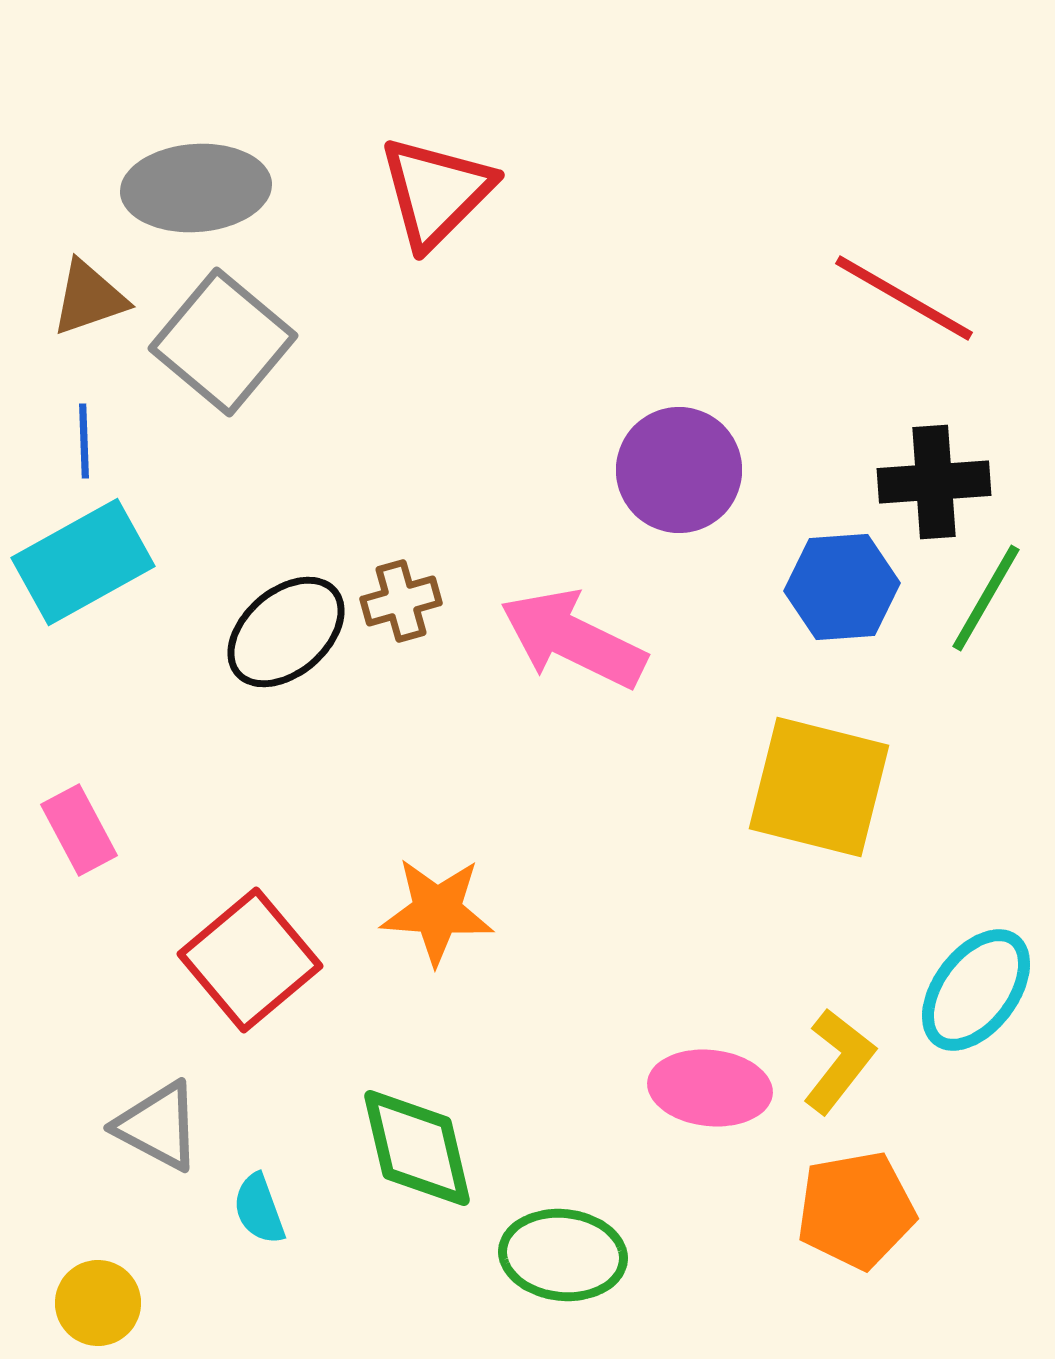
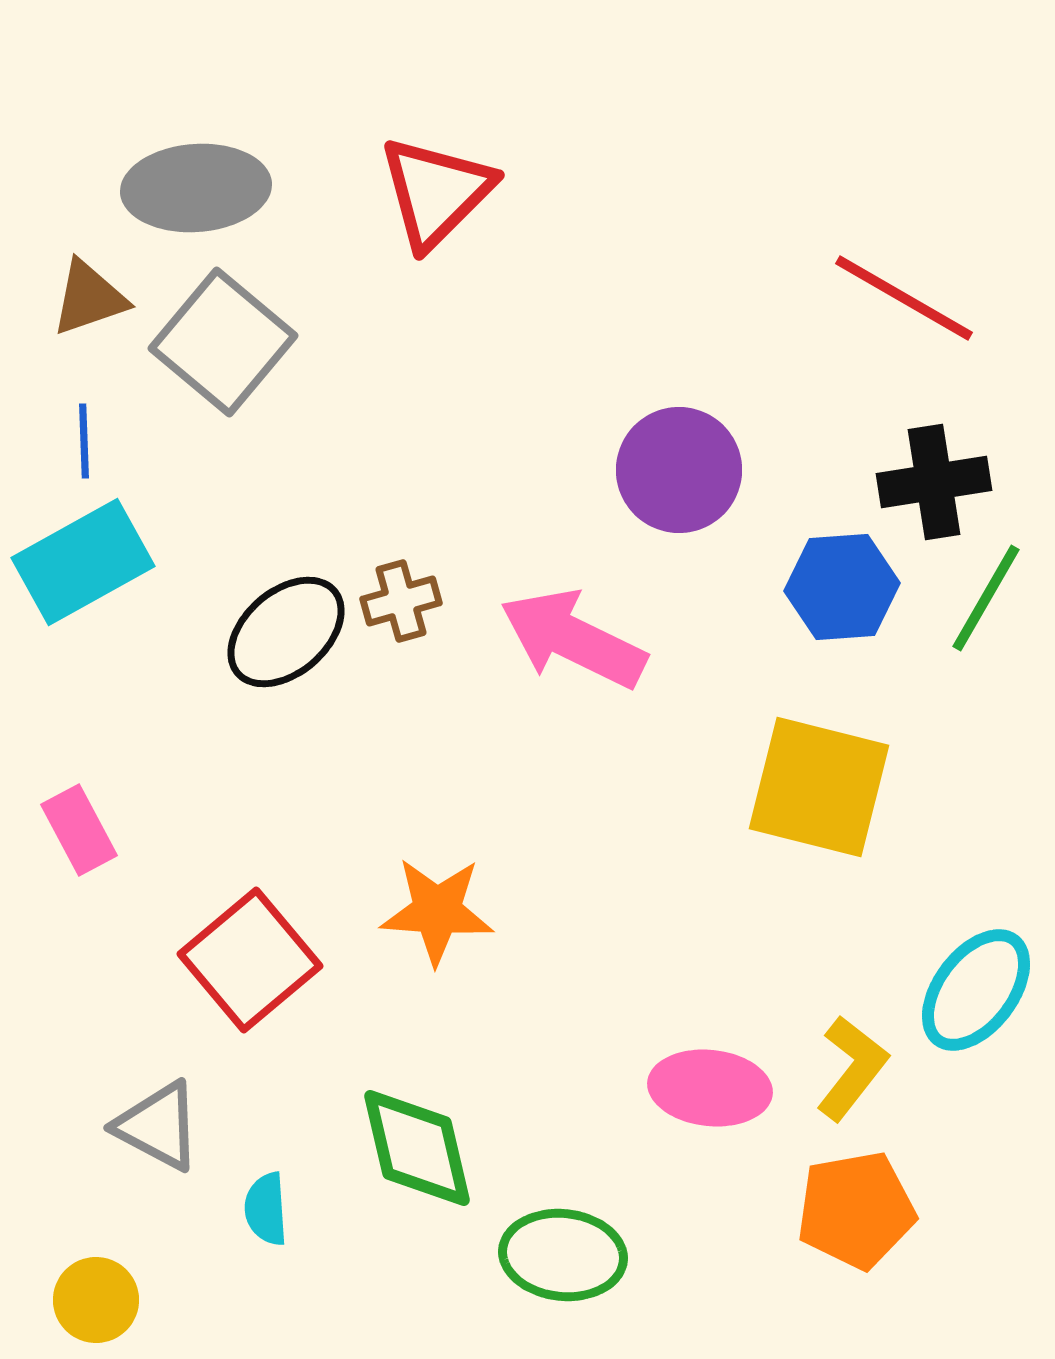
black cross: rotated 5 degrees counterclockwise
yellow L-shape: moved 13 px right, 7 px down
cyan semicircle: moved 7 px right; rotated 16 degrees clockwise
yellow circle: moved 2 px left, 3 px up
